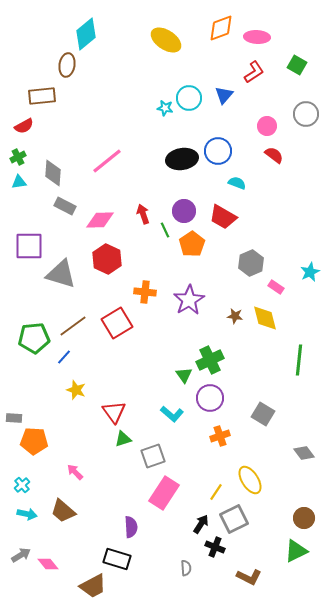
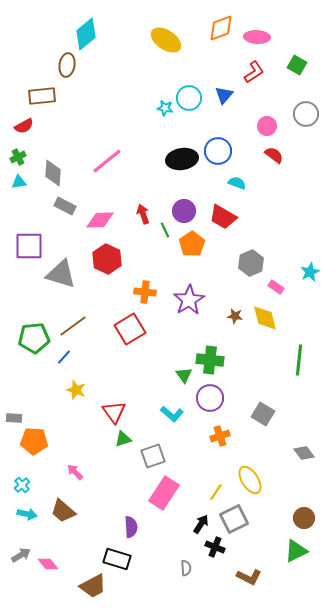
red square at (117, 323): moved 13 px right, 6 px down
green cross at (210, 360): rotated 32 degrees clockwise
